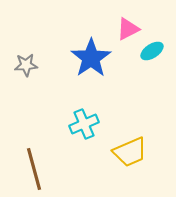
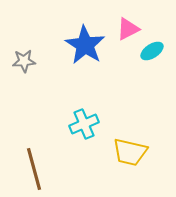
blue star: moved 6 px left, 13 px up; rotated 6 degrees counterclockwise
gray star: moved 2 px left, 4 px up
yellow trapezoid: rotated 36 degrees clockwise
